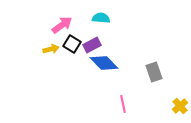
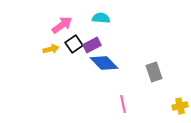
black square: moved 2 px right; rotated 24 degrees clockwise
yellow cross: rotated 28 degrees clockwise
